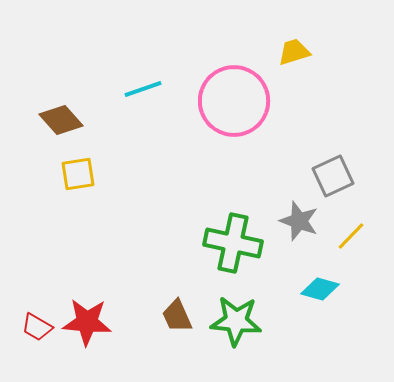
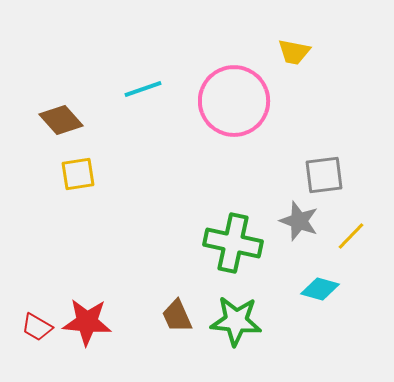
yellow trapezoid: rotated 152 degrees counterclockwise
gray square: moved 9 px left, 1 px up; rotated 18 degrees clockwise
